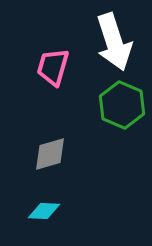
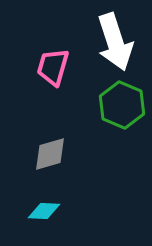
white arrow: moved 1 px right
